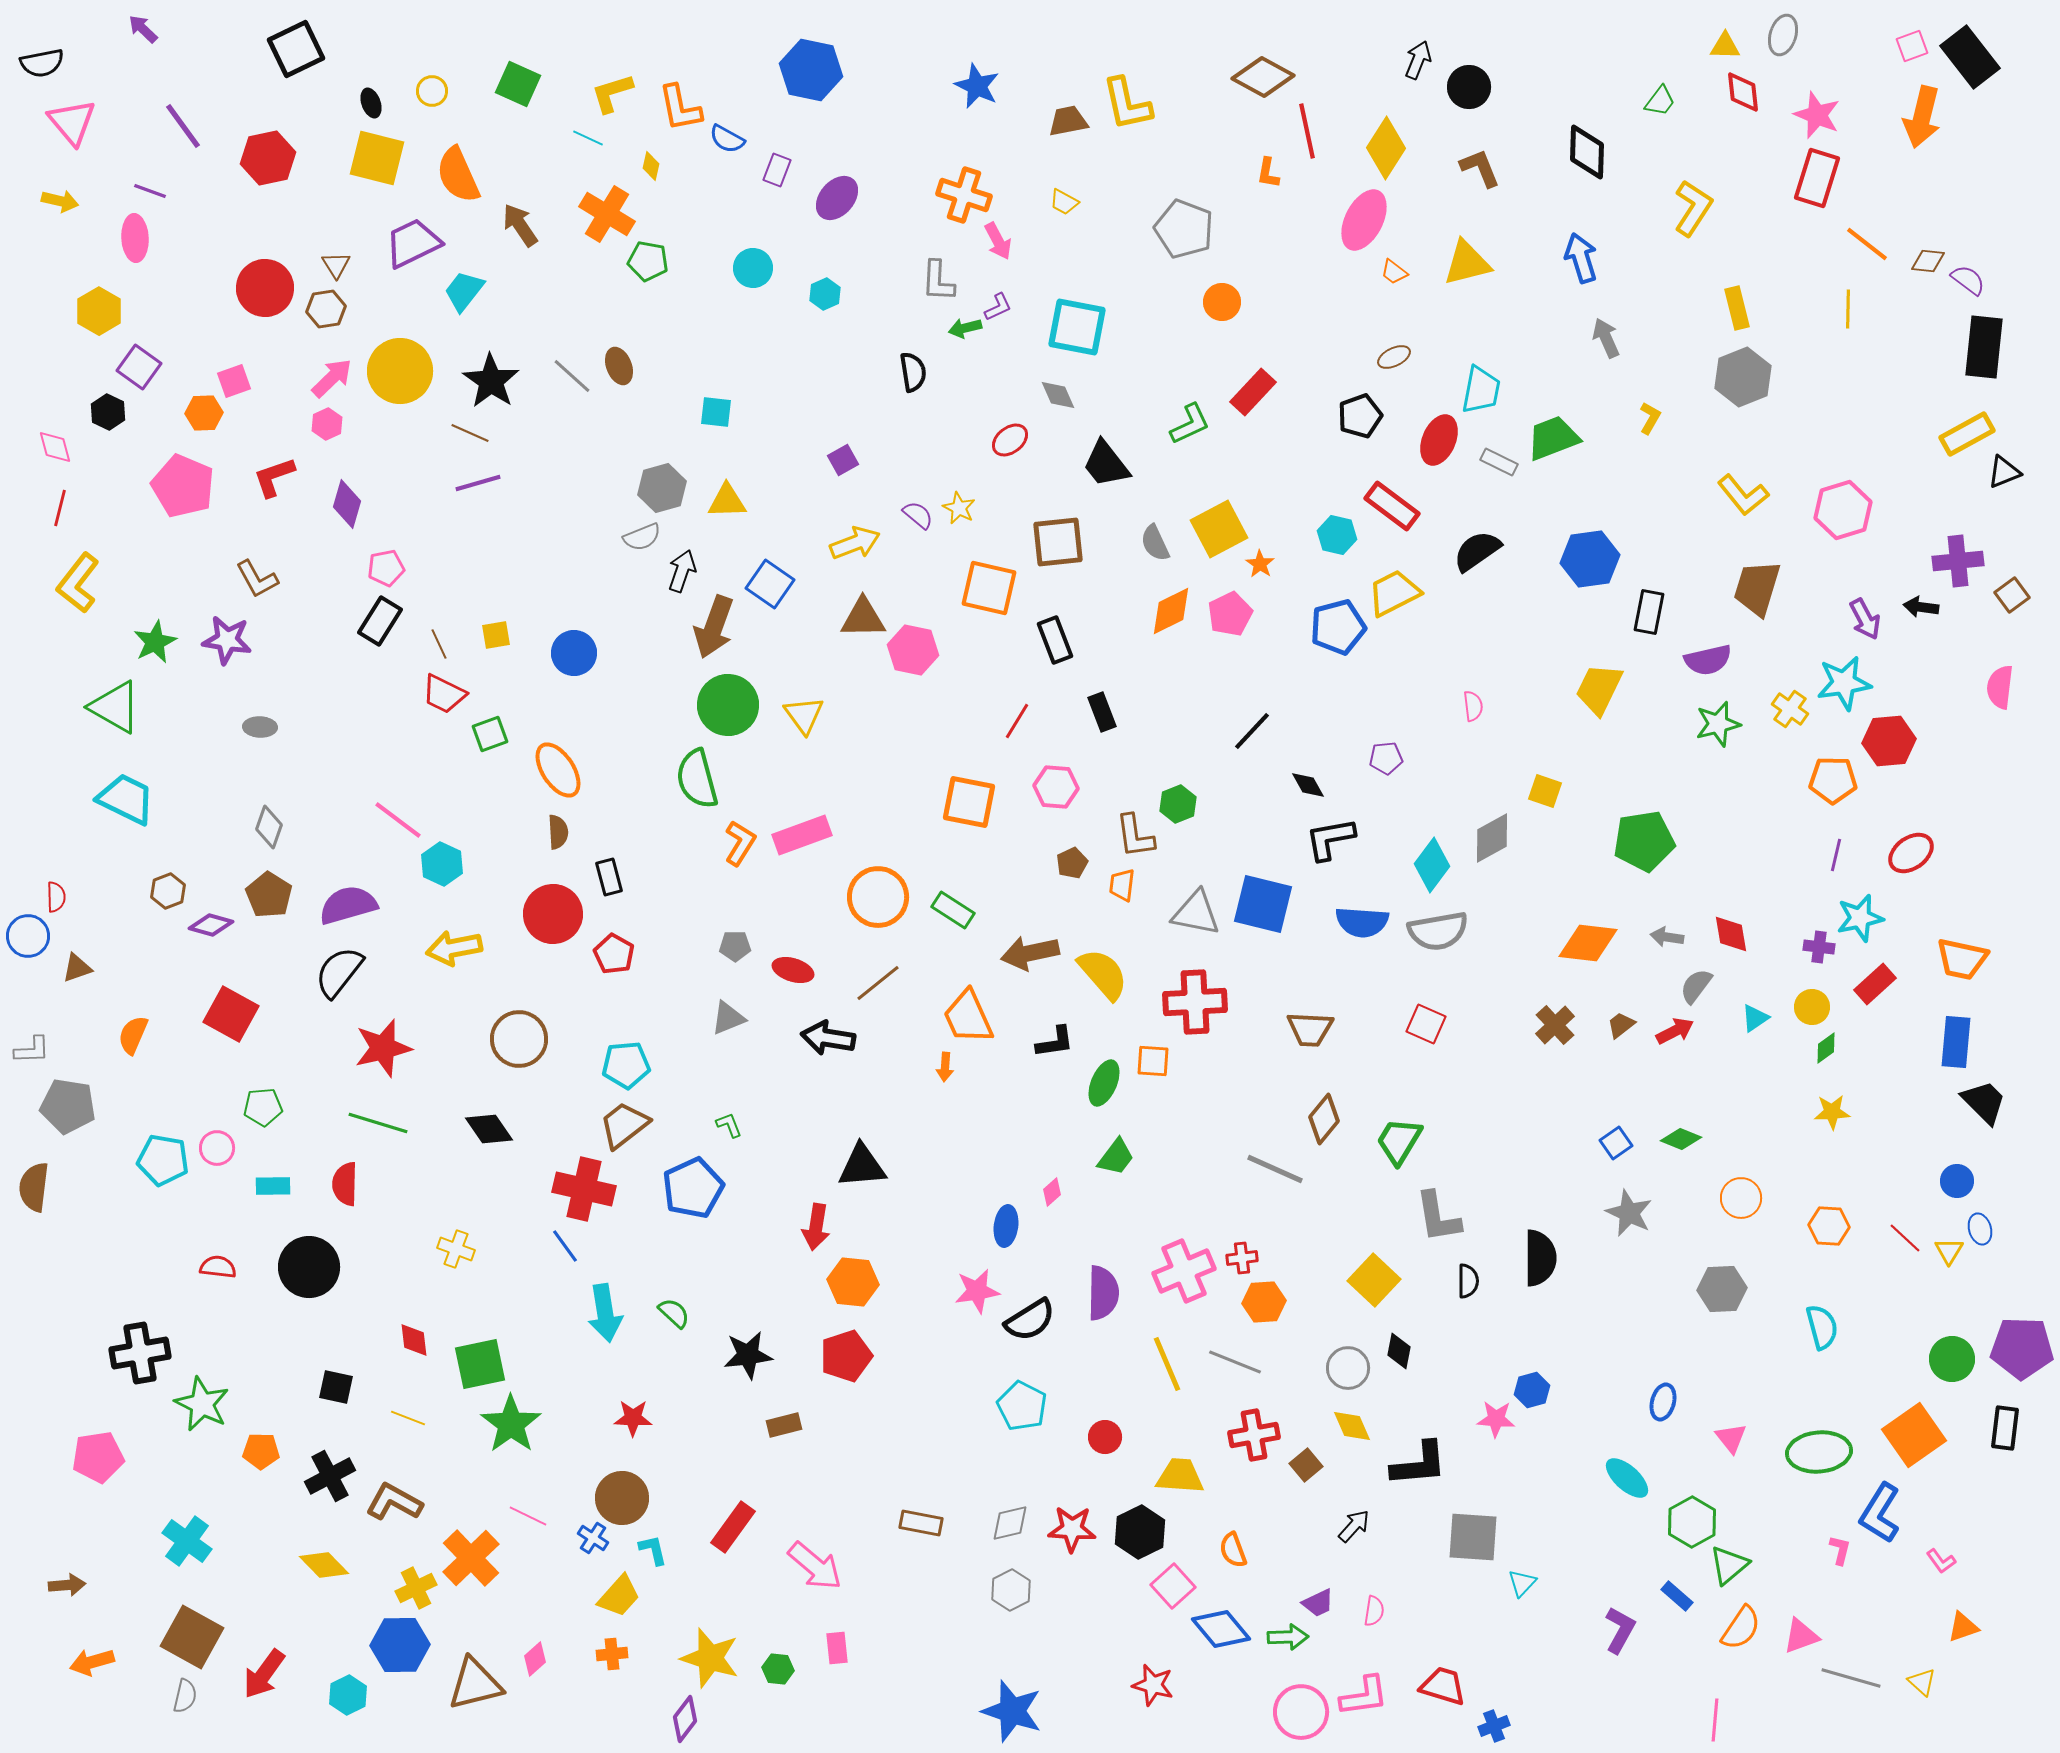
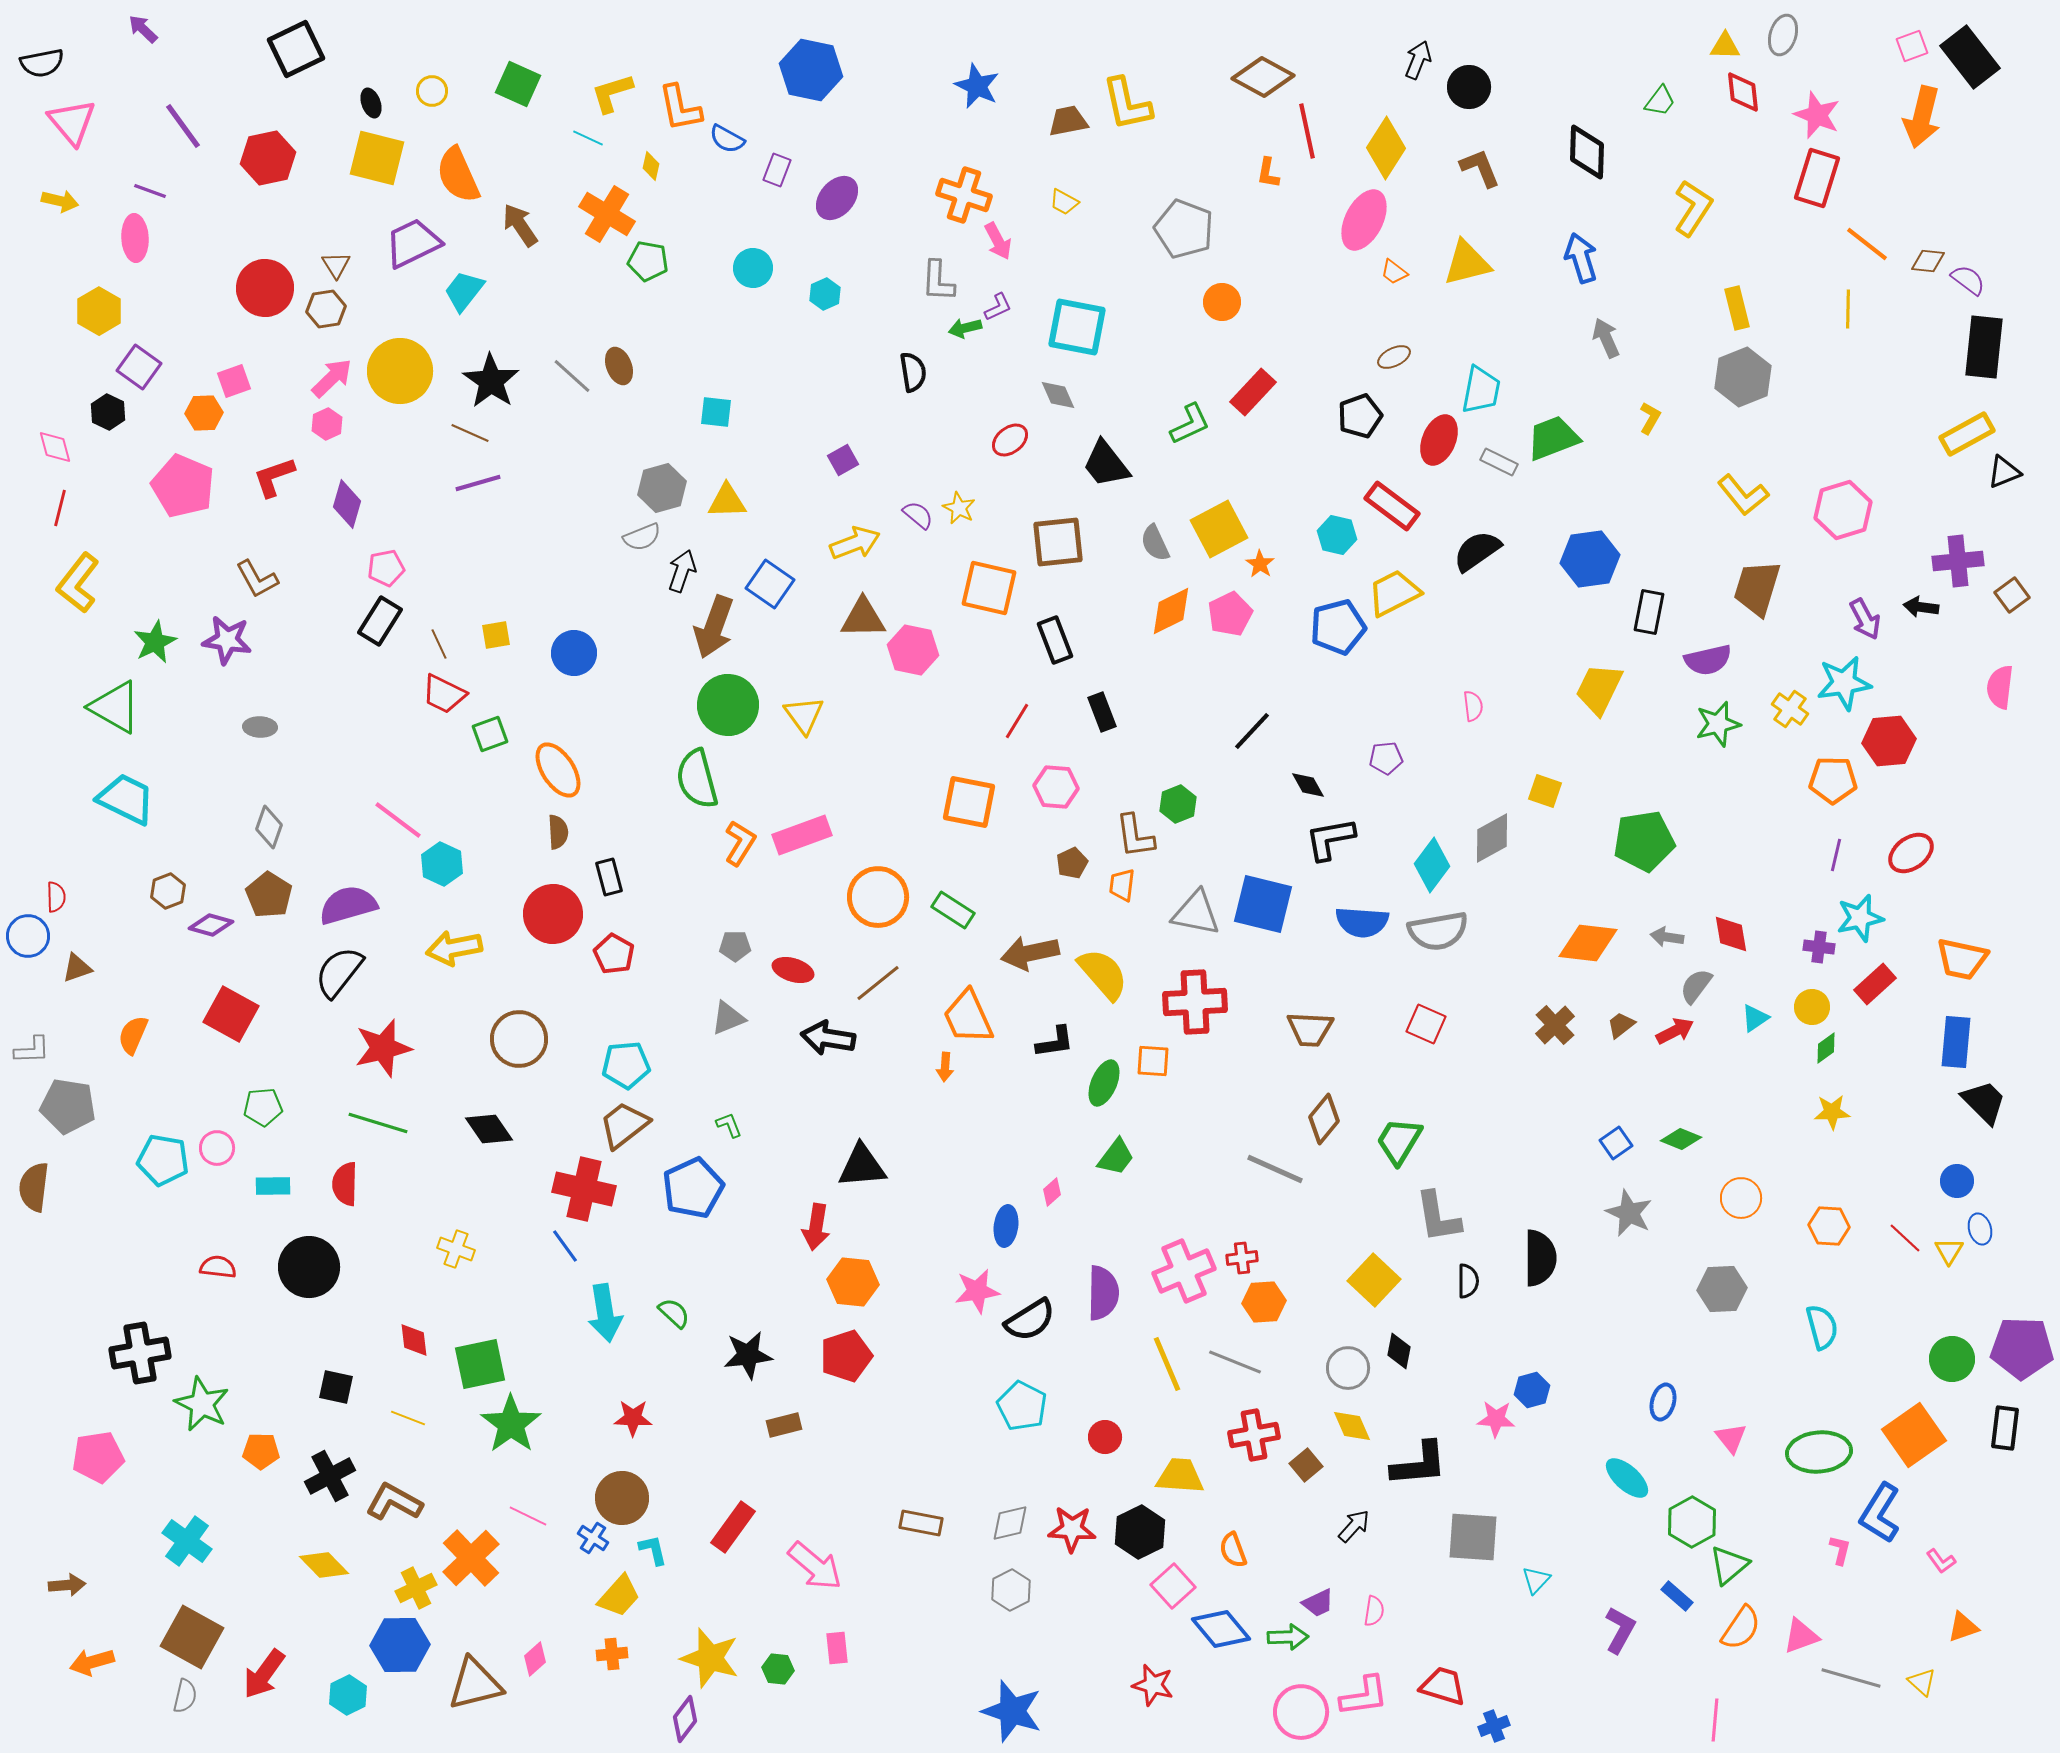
cyan triangle at (1522, 1583): moved 14 px right, 3 px up
